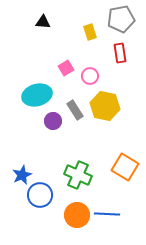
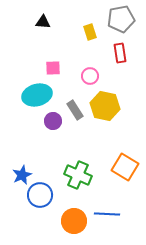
pink square: moved 13 px left; rotated 28 degrees clockwise
orange circle: moved 3 px left, 6 px down
